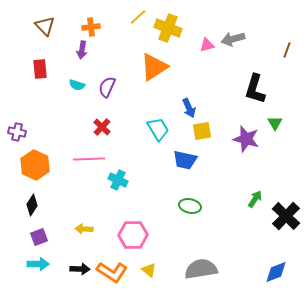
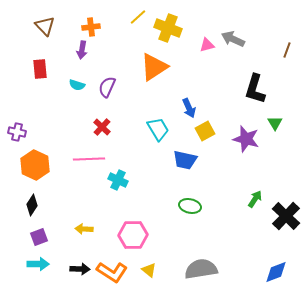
gray arrow: rotated 40 degrees clockwise
yellow square: moved 3 px right; rotated 18 degrees counterclockwise
